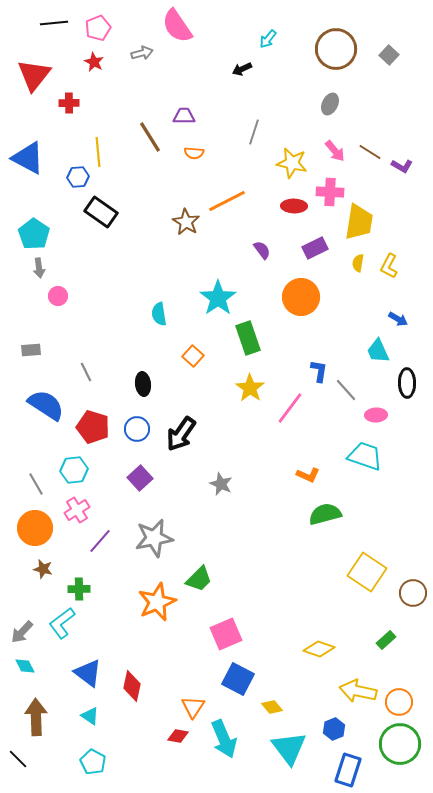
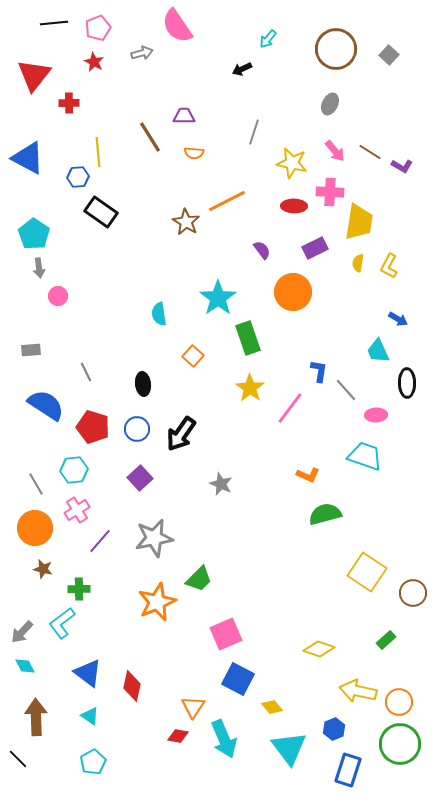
orange circle at (301, 297): moved 8 px left, 5 px up
cyan pentagon at (93, 762): rotated 15 degrees clockwise
